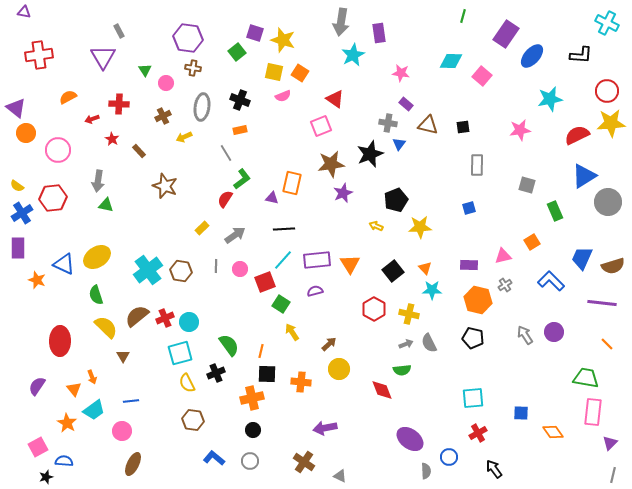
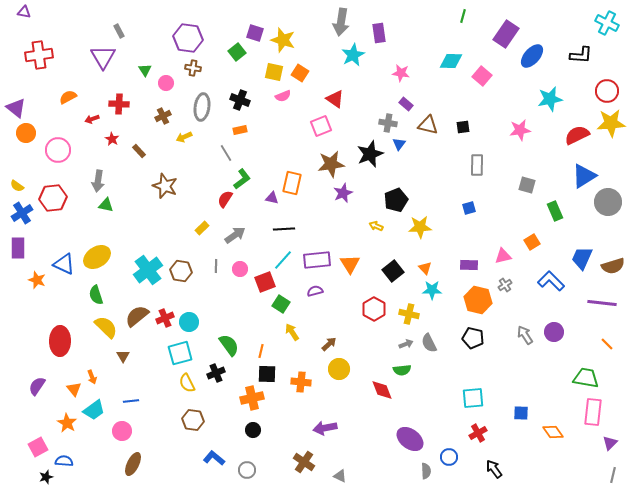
gray circle at (250, 461): moved 3 px left, 9 px down
